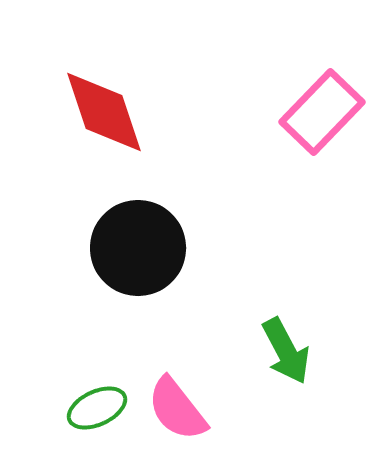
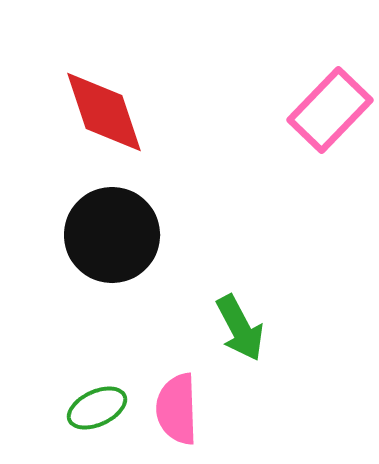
pink rectangle: moved 8 px right, 2 px up
black circle: moved 26 px left, 13 px up
green arrow: moved 46 px left, 23 px up
pink semicircle: rotated 36 degrees clockwise
